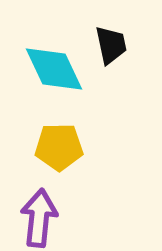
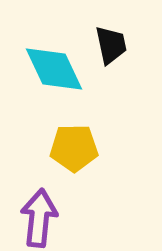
yellow pentagon: moved 15 px right, 1 px down
